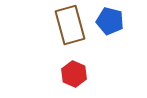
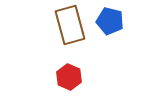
red hexagon: moved 5 px left, 3 px down
